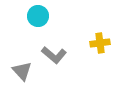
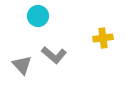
yellow cross: moved 3 px right, 5 px up
gray triangle: moved 6 px up
